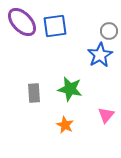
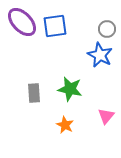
gray circle: moved 2 px left, 2 px up
blue star: rotated 15 degrees counterclockwise
pink triangle: moved 1 px down
